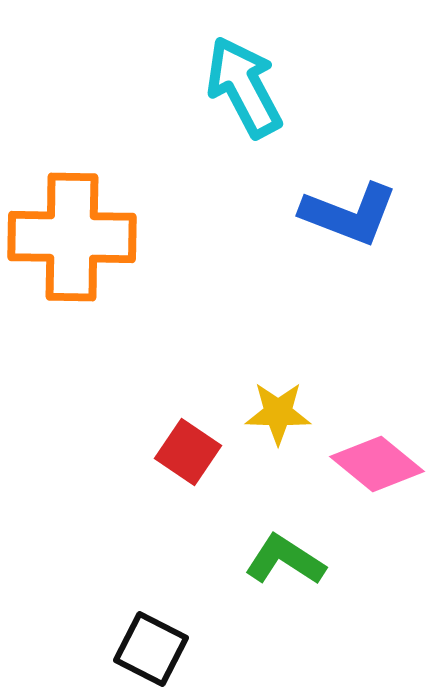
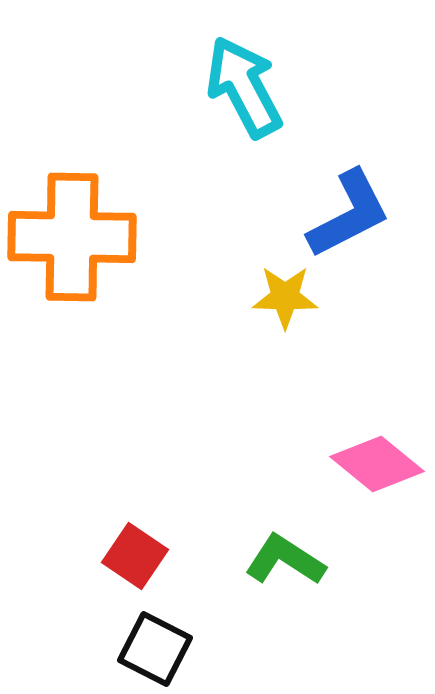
blue L-shape: rotated 48 degrees counterclockwise
yellow star: moved 7 px right, 116 px up
red square: moved 53 px left, 104 px down
black square: moved 4 px right
